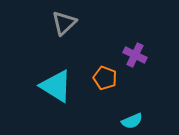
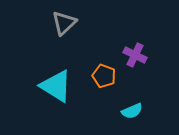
orange pentagon: moved 1 px left, 2 px up
cyan semicircle: moved 10 px up
